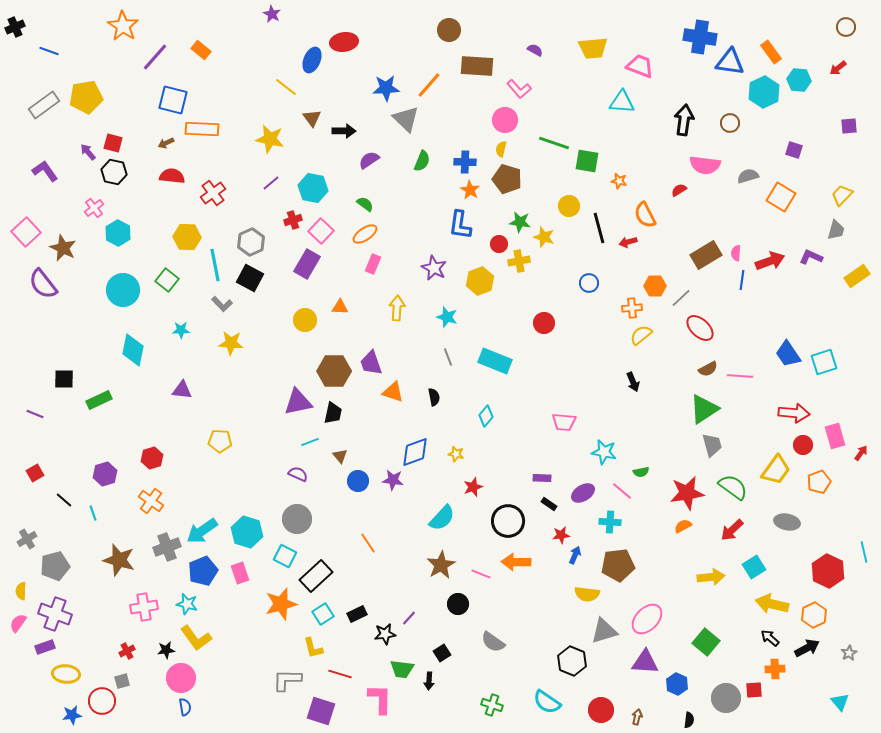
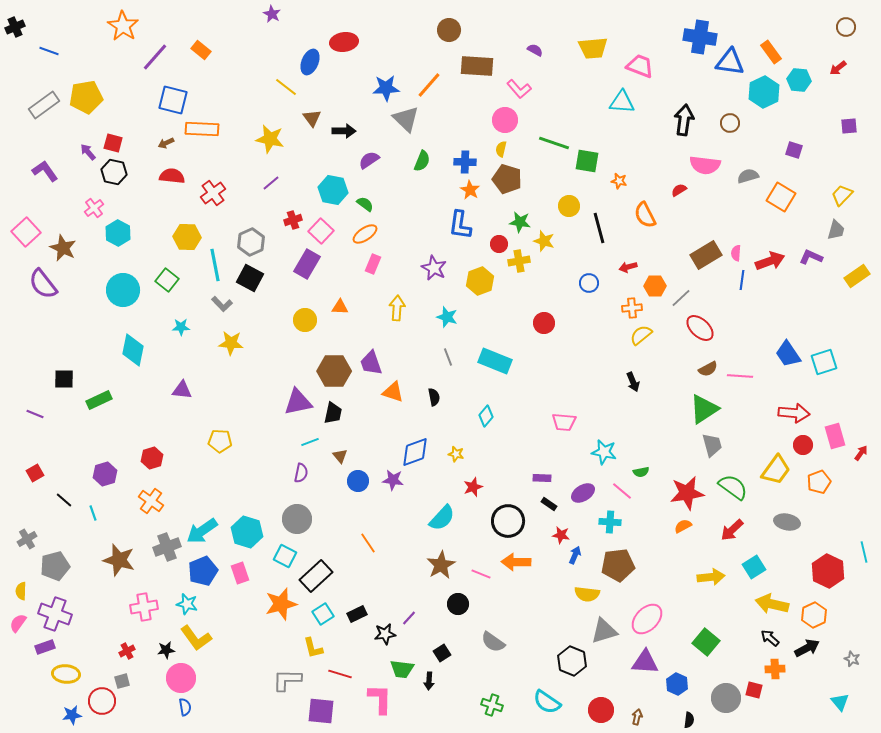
blue ellipse at (312, 60): moved 2 px left, 2 px down
cyan hexagon at (313, 188): moved 20 px right, 2 px down
yellow star at (544, 237): moved 4 px down
red arrow at (628, 242): moved 25 px down
cyan star at (181, 330): moved 3 px up
purple semicircle at (298, 474): moved 3 px right, 1 px up; rotated 78 degrees clockwise
red star at (561, 535): rotated 18 degrees clockwise
gray star at (849, 653): moved 3 px right, 6 px down; rotated 21 degrees counterclockwise
red square at (754, 690): rotated 18 degrees clockwise
purple square at (321, 711): rotated 12 degrees counterclockwise
